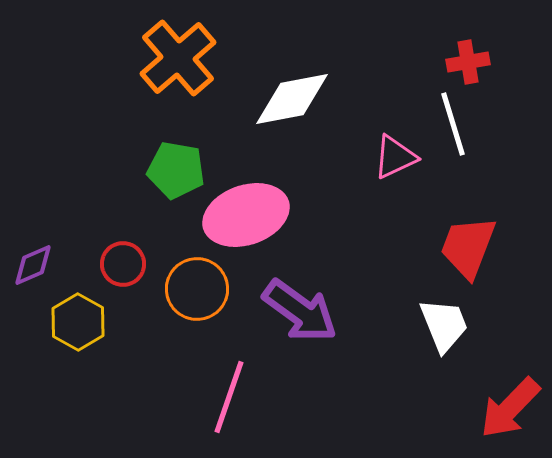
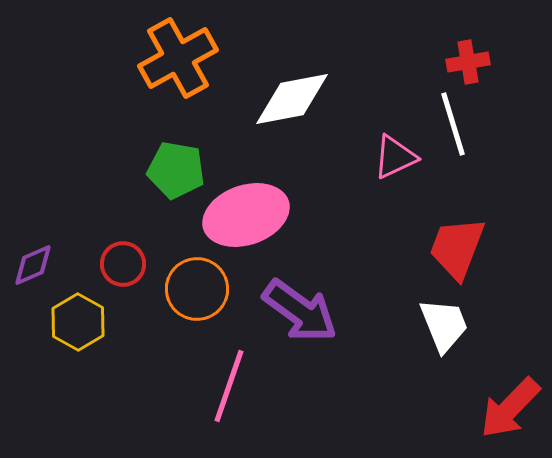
orange cross: rotated 12 degrees clockwise
red trapezoid: moved 11 px left, 1 px down
pink line: moved 11 px up
